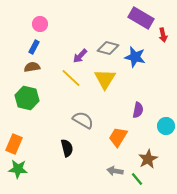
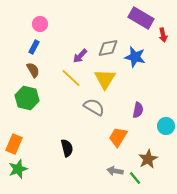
gray diamond: rotated 25 degrees counterclockwise
brown semicircle: moved 1 px right, 3 px down; rotated 70 degrees clockwise
gray semicircle: moved 11 px right, 13 px up
green star: rotated 24 degrees counterclockwise
green line: moved 2 px left, 1 px up
